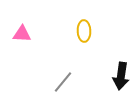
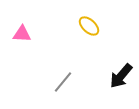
yellow ellipse: moved 5 px right, 5 px up; rotated 45 degrees counterclockwise
black arrow: rotated 32 degrees clockwise
